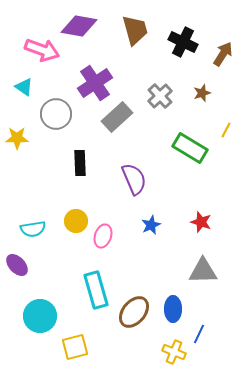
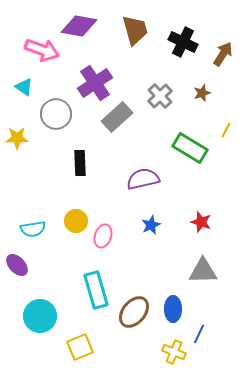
purple semicircle: moved 9 px right; rotated 80 degrees counterclockwise
yellow square: moved 5 px right; rotated 8 degrees counterclockwise
